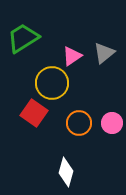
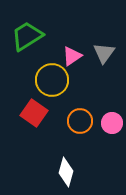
green trapezoid: moved 4 px right, 2 px up
gray triangle: rotated 15 degrees counterclockwise
yellow circle: moved 3 px up
orange circle: moved 1 px right, 2 px up
